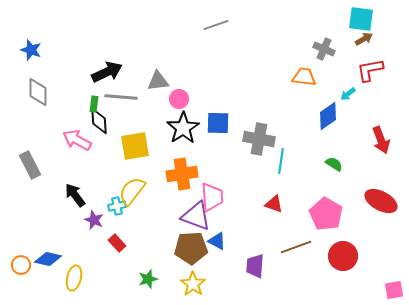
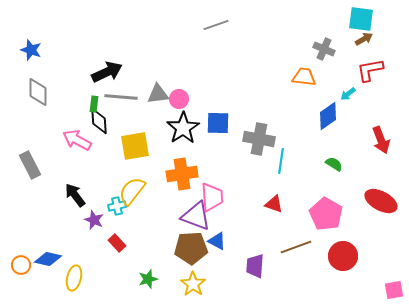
gray triangle at (158, 81): moved 13 px down
